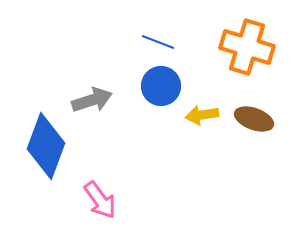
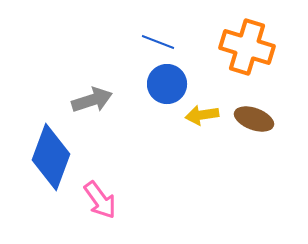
blue circle: moved 6 px right, 2 px up
blue diamond: moved 5 px right, 11 px down
